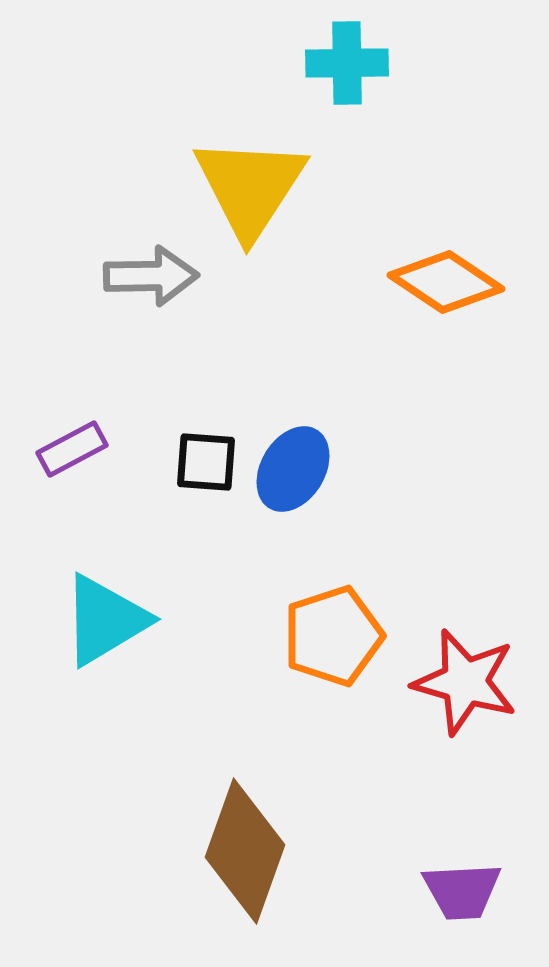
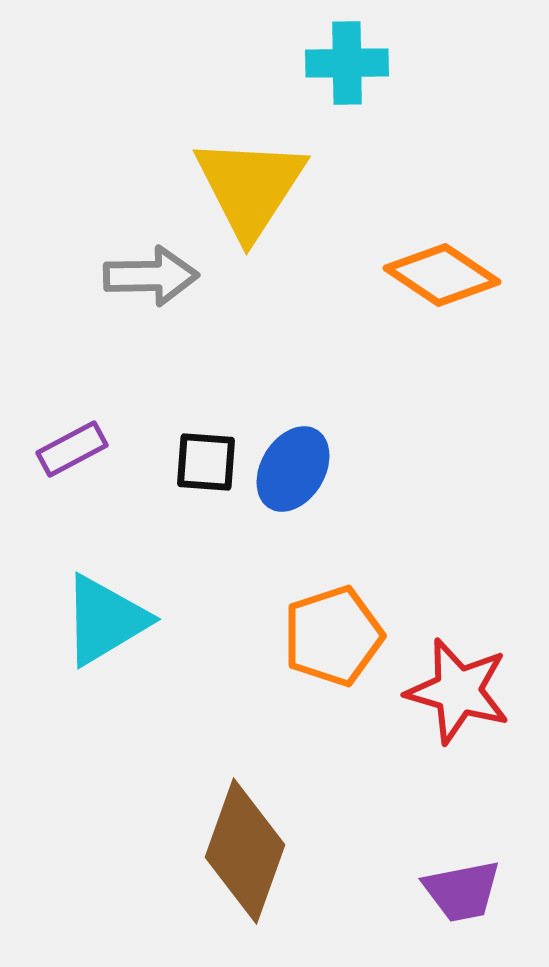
orange diamond: moved 4 px left, 7 px up
red star: moved 7 px left, 9 px down
purple trapezoid: rotated 8 degrees counterclockwise
